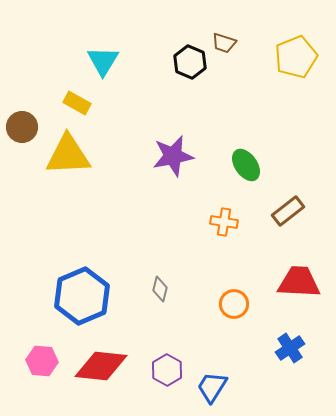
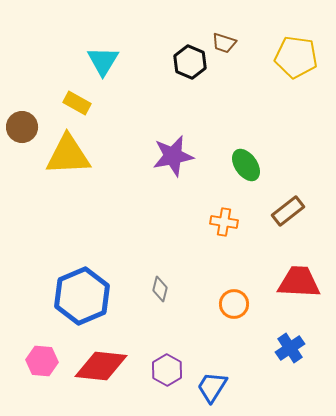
yellow pentagon: rotated 30 degrees clockwise
